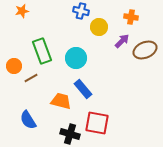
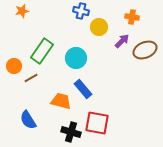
orange cross: moved 1 px right
green rectangle: rotated 55 degrees clockwise
black cross: moved 1 px right, 2 px up
